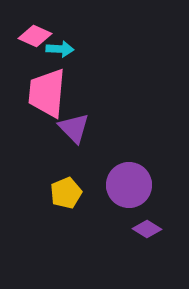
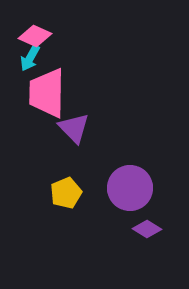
cyan arrow: moved 30 px left, 9 px down; rotated 116 degrees clockwise
pink trapezoid: rotated 4 degrees counterclockwise
purple circle: moved 1 px right, 3 px down
